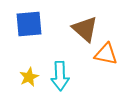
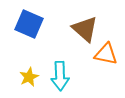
blue square: rotated 28 degrees clockwise
